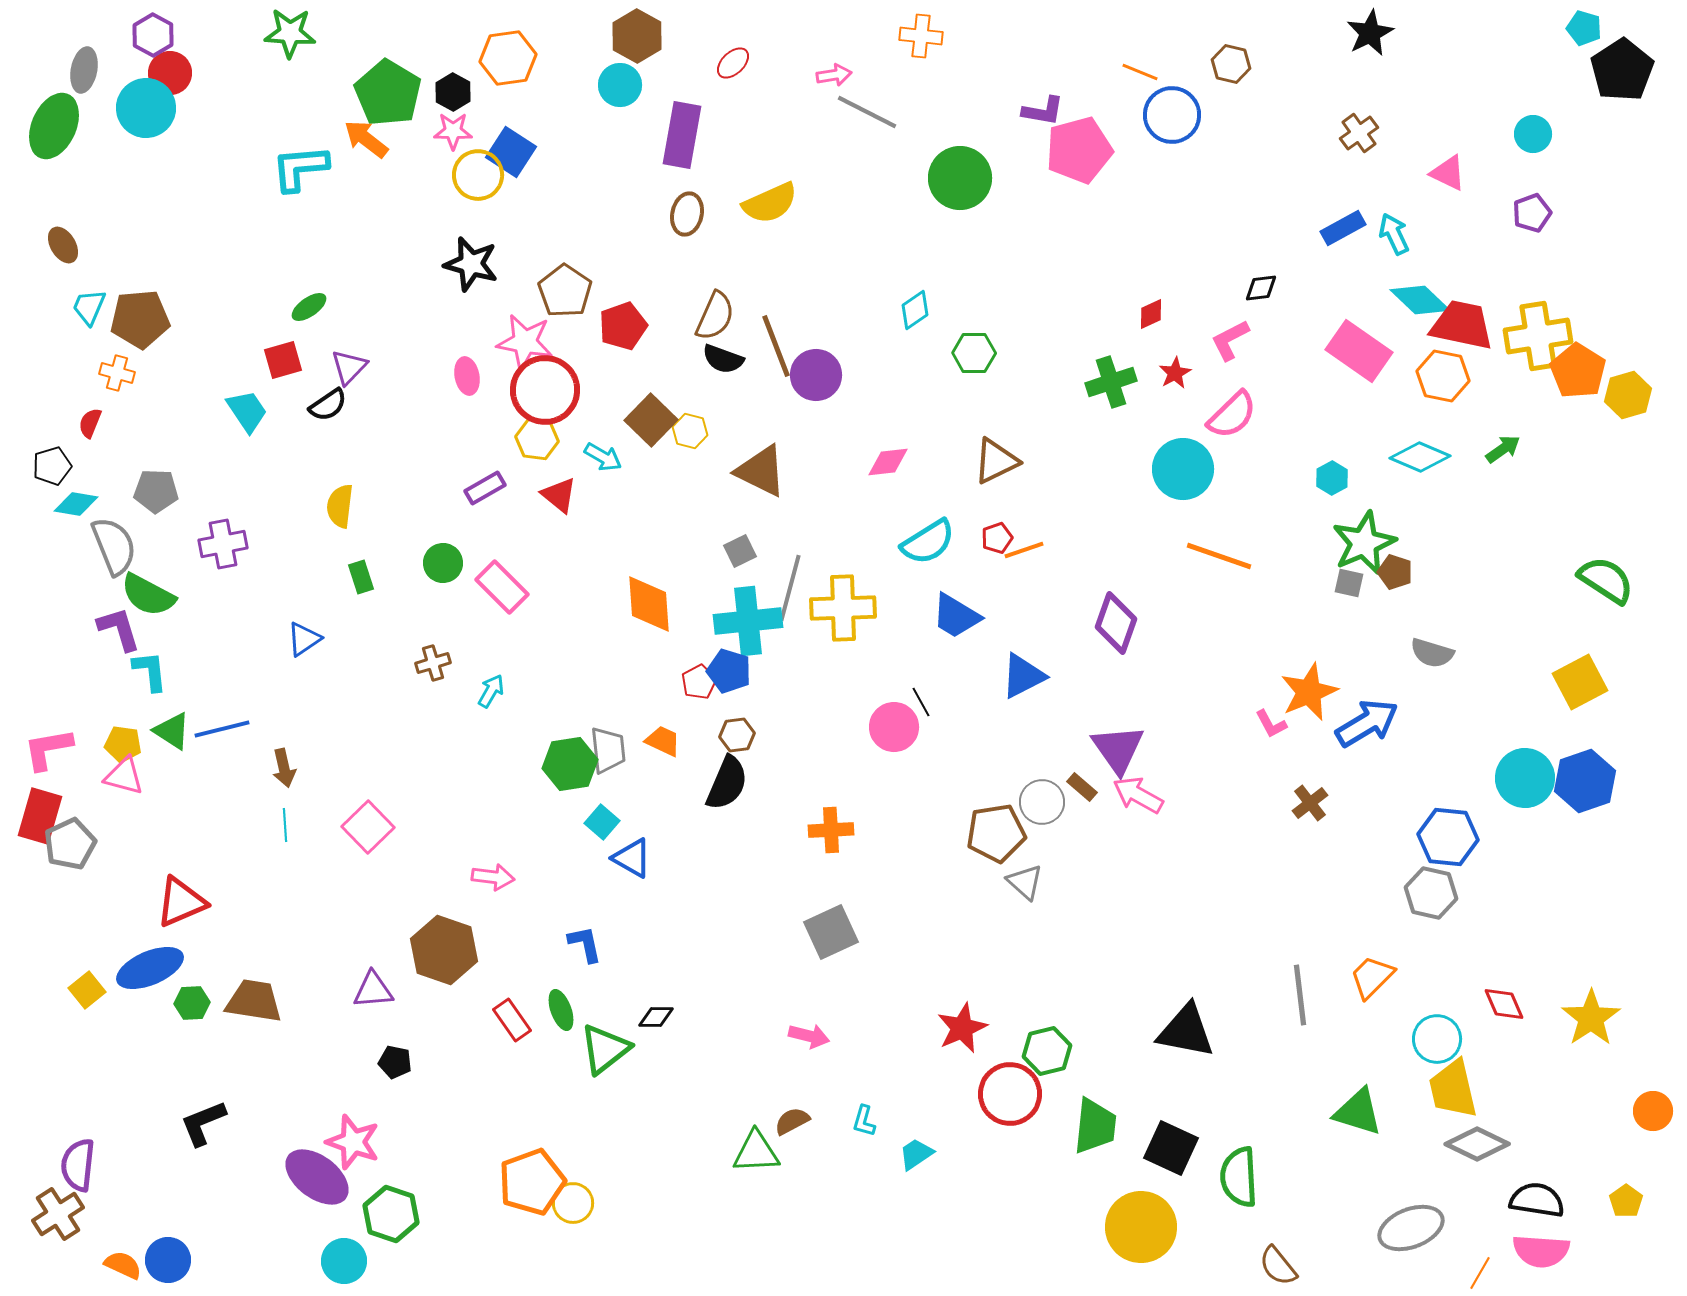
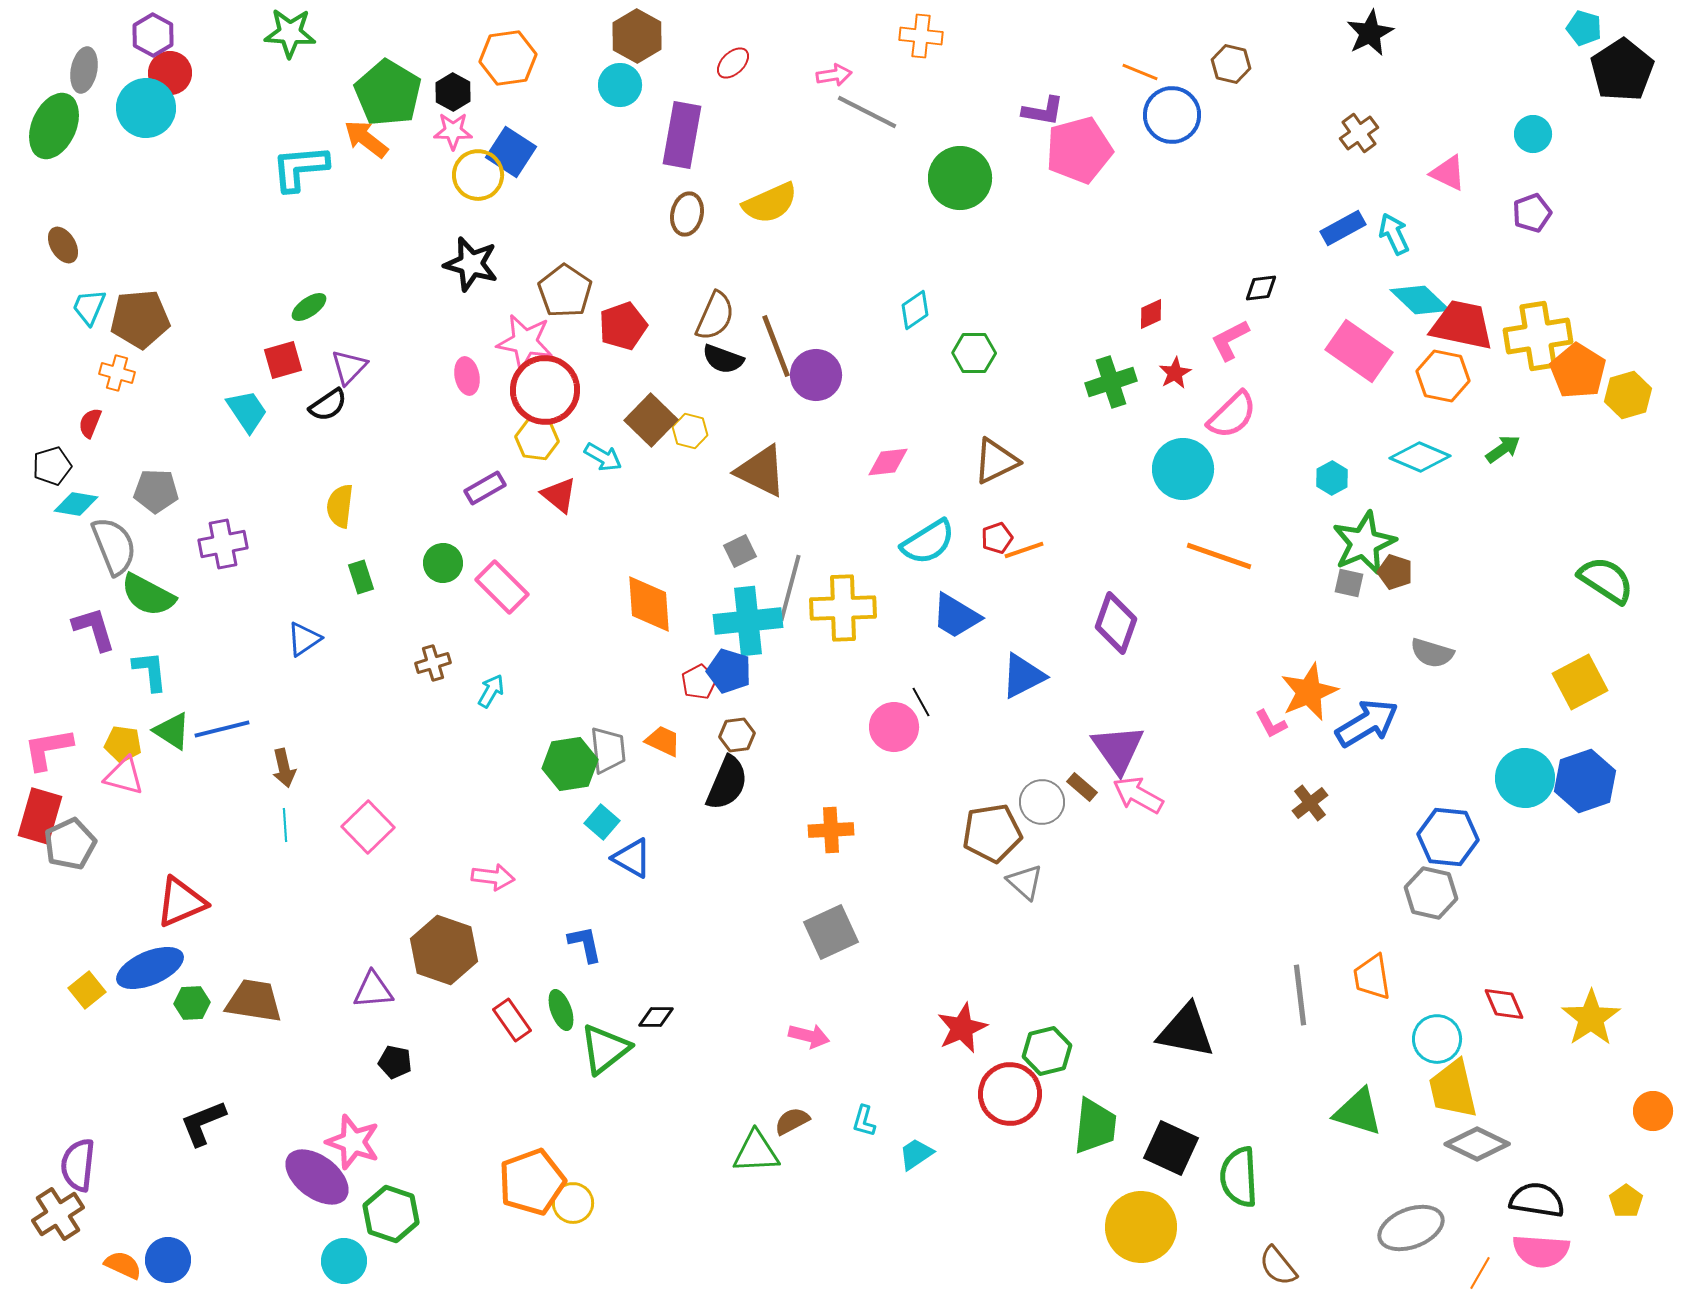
purple L-shape at (119, 629): moved 25 px left
brown pentagon at (996, 833): moved 4 px left
orange trapezoid at (1372, 977): rotated 54 degrees counterclockwise
